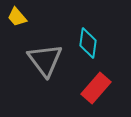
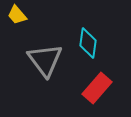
yellow trapezoid: moved 2 px up
red rectangle: moved 1 px right
